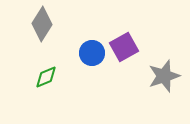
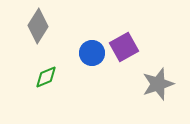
gray diamond: moved 4 px left, 2 px down
gray star: moved 6 px left, 8 px down
